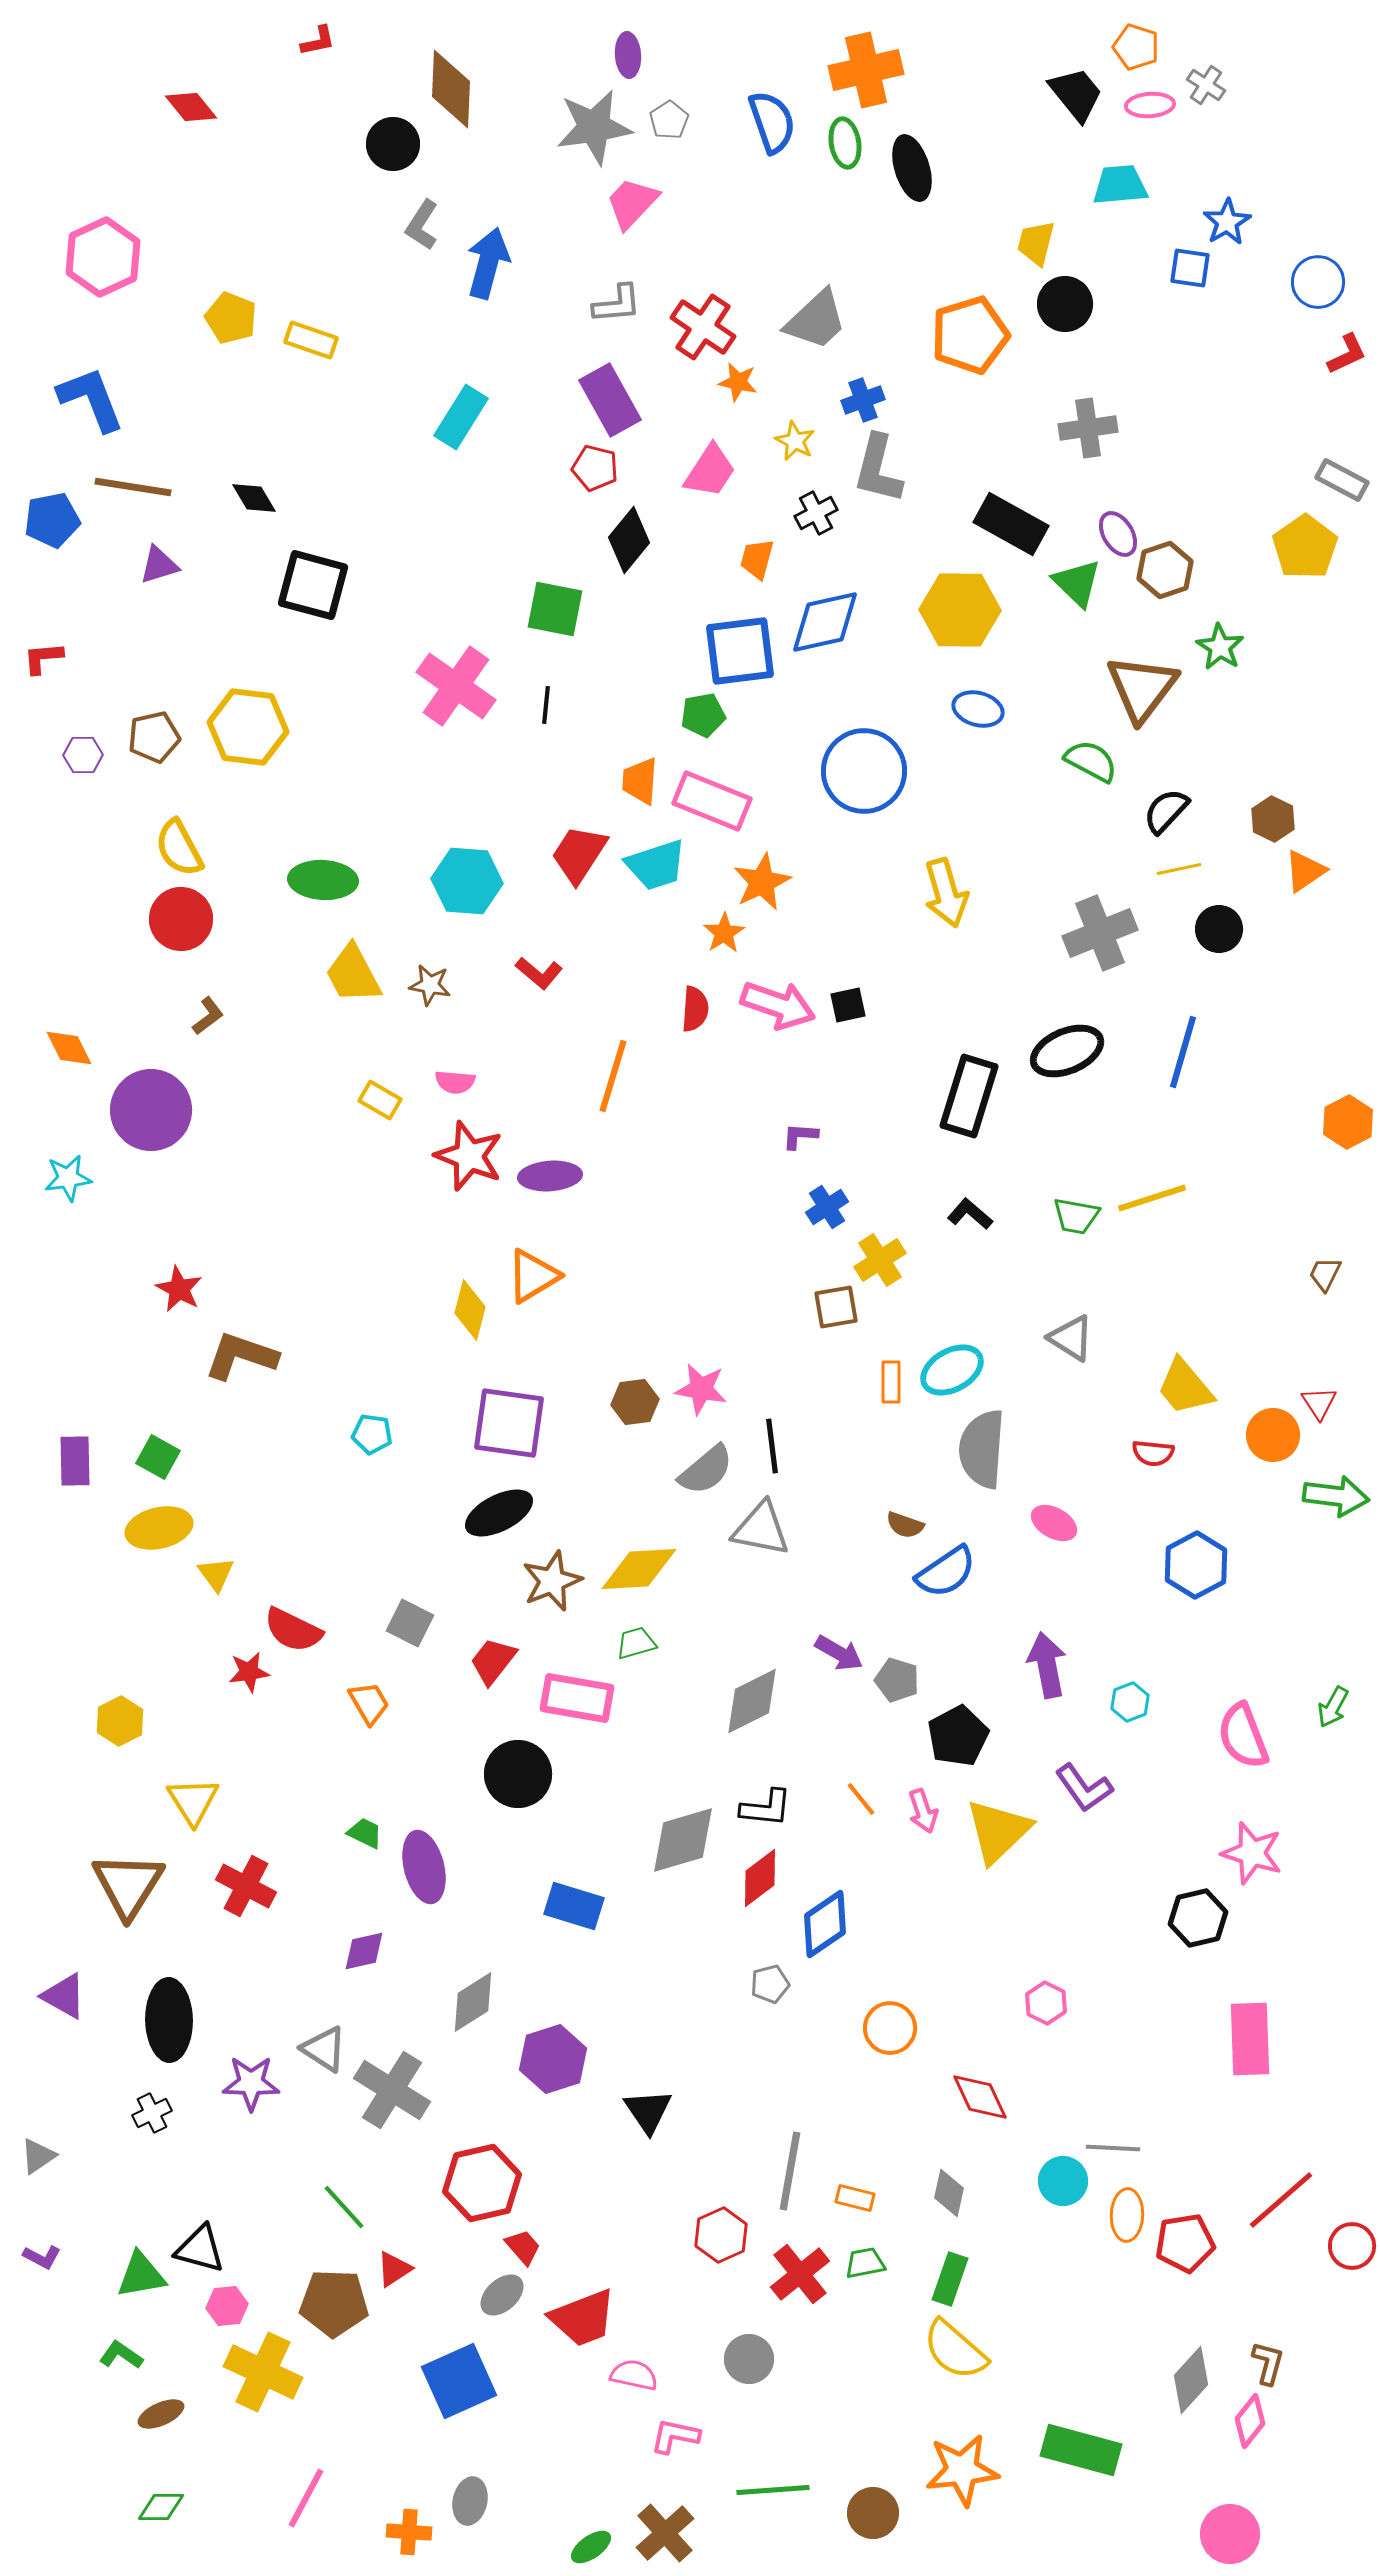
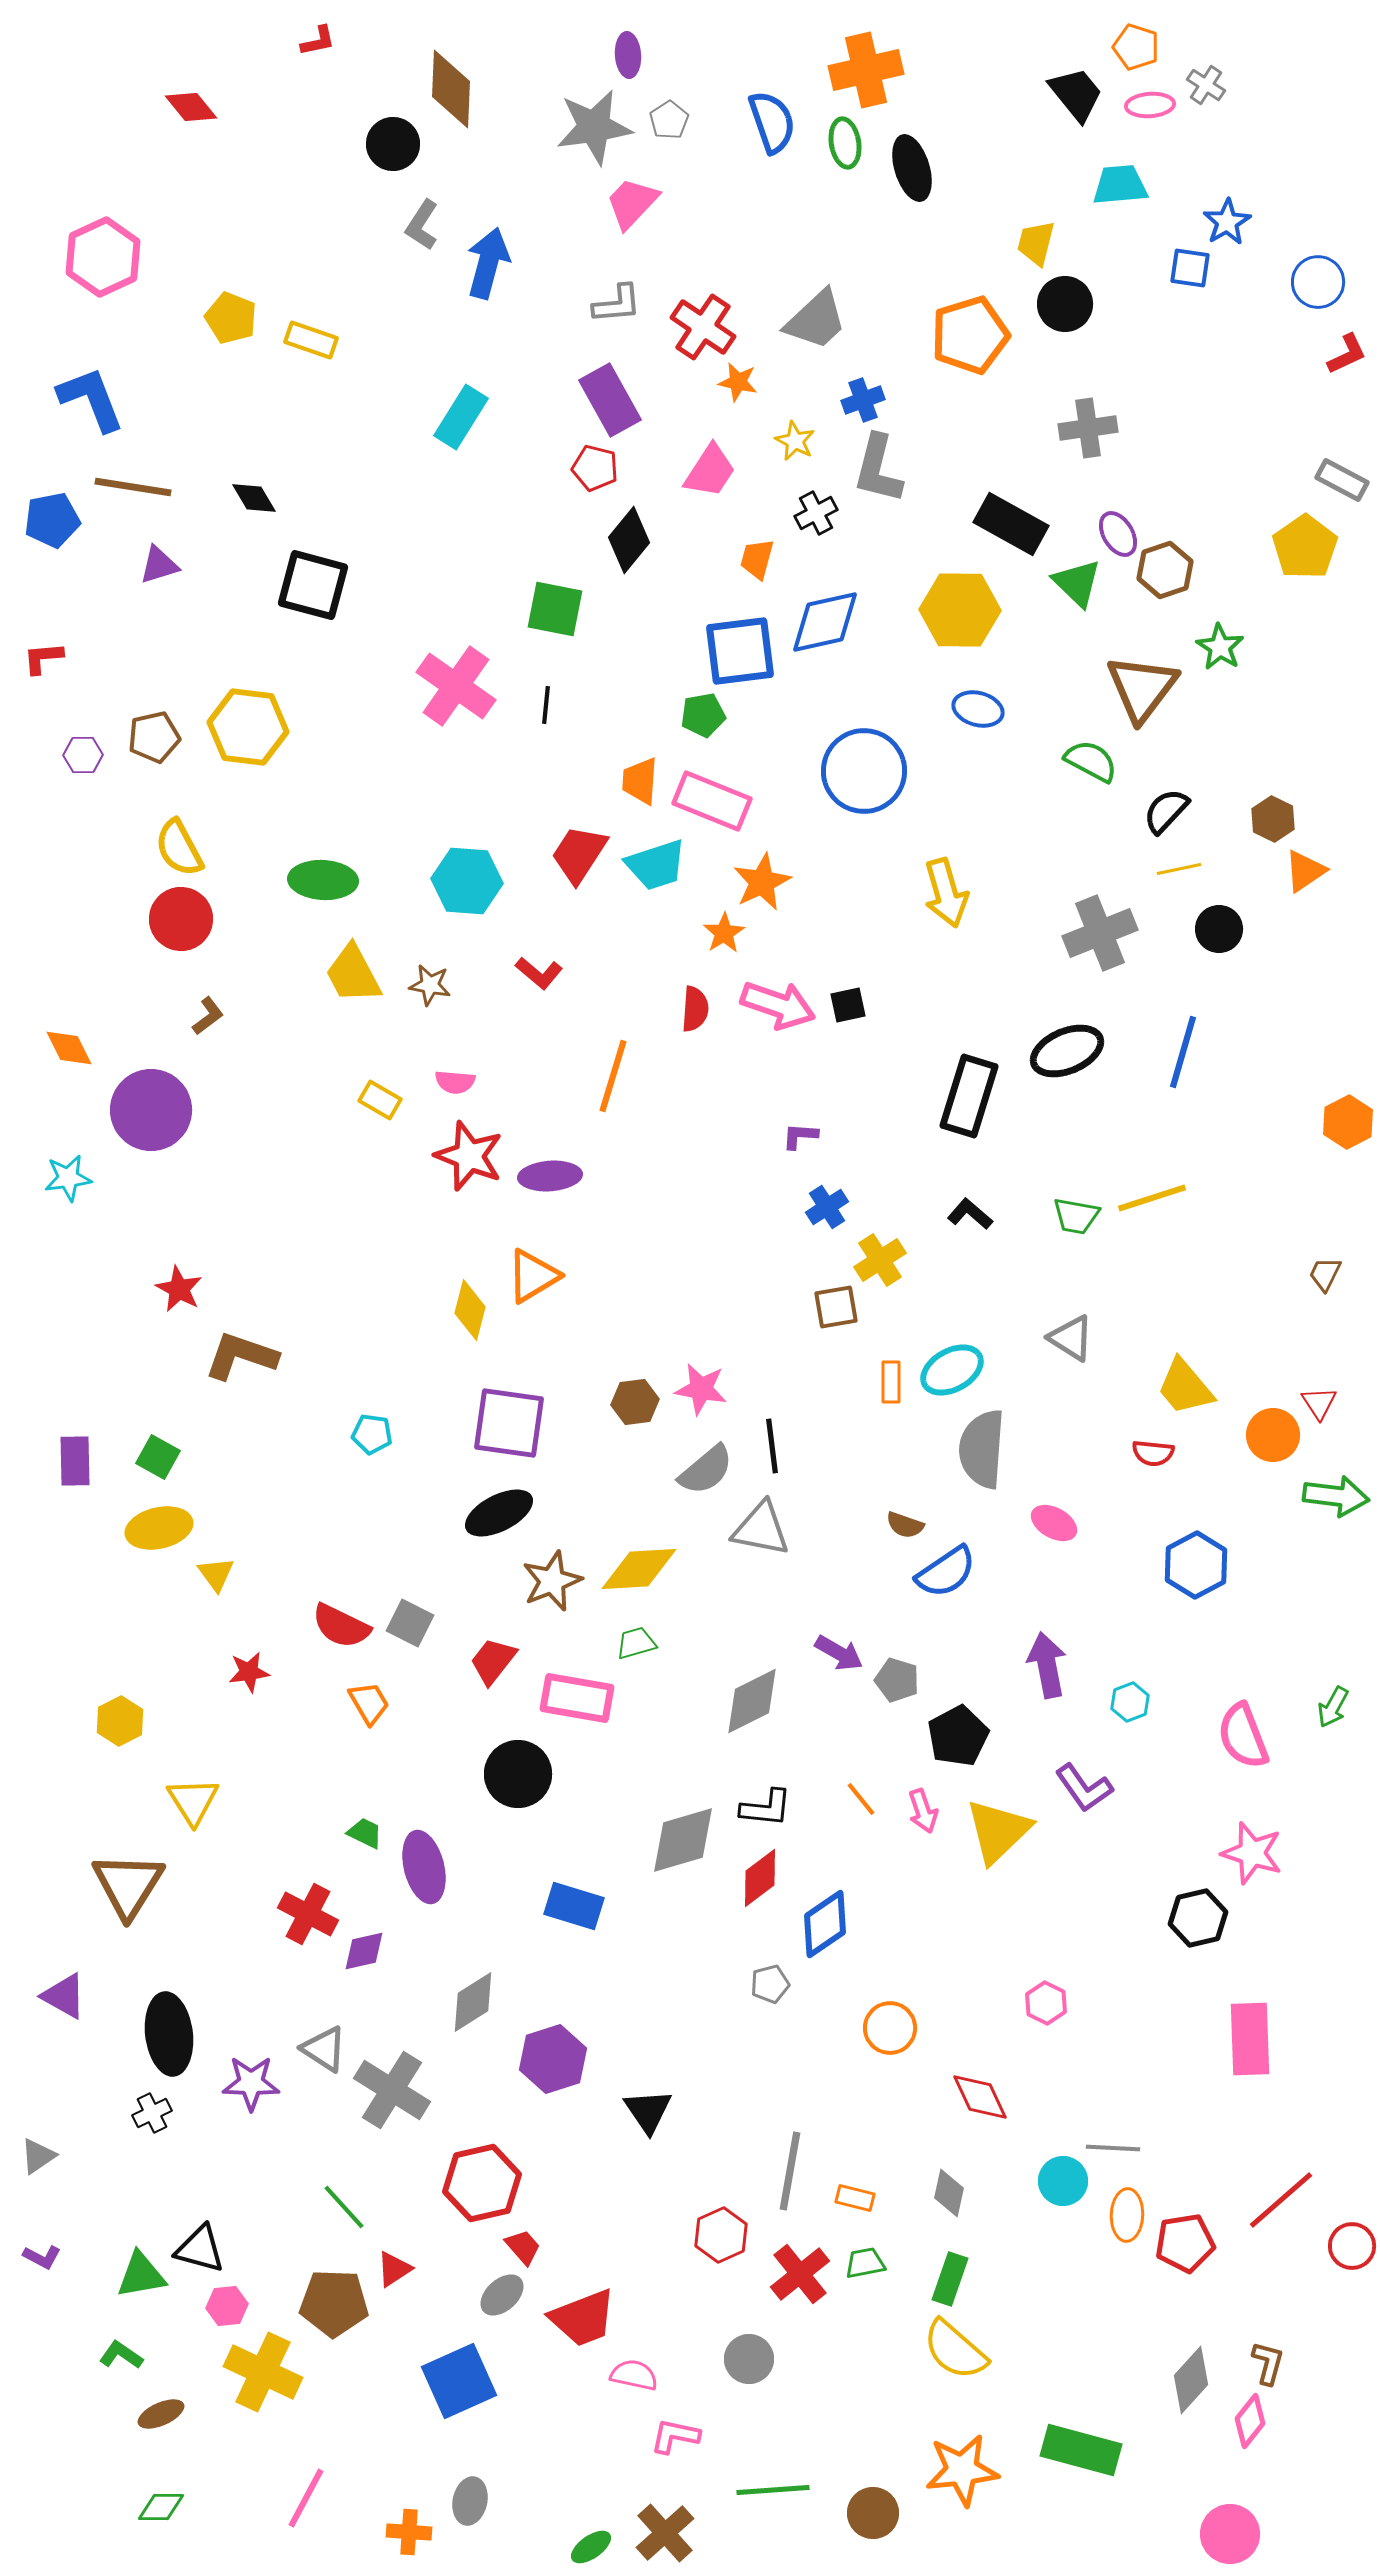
red semicircle at (293, 1630): moved 48 px right, 4 px up
red cross at (246, 1886): moved 62 px right, 28 px down
black ellipse at (169, 2020): moved 14 px down; rotated 6 degrees counterclockwise
